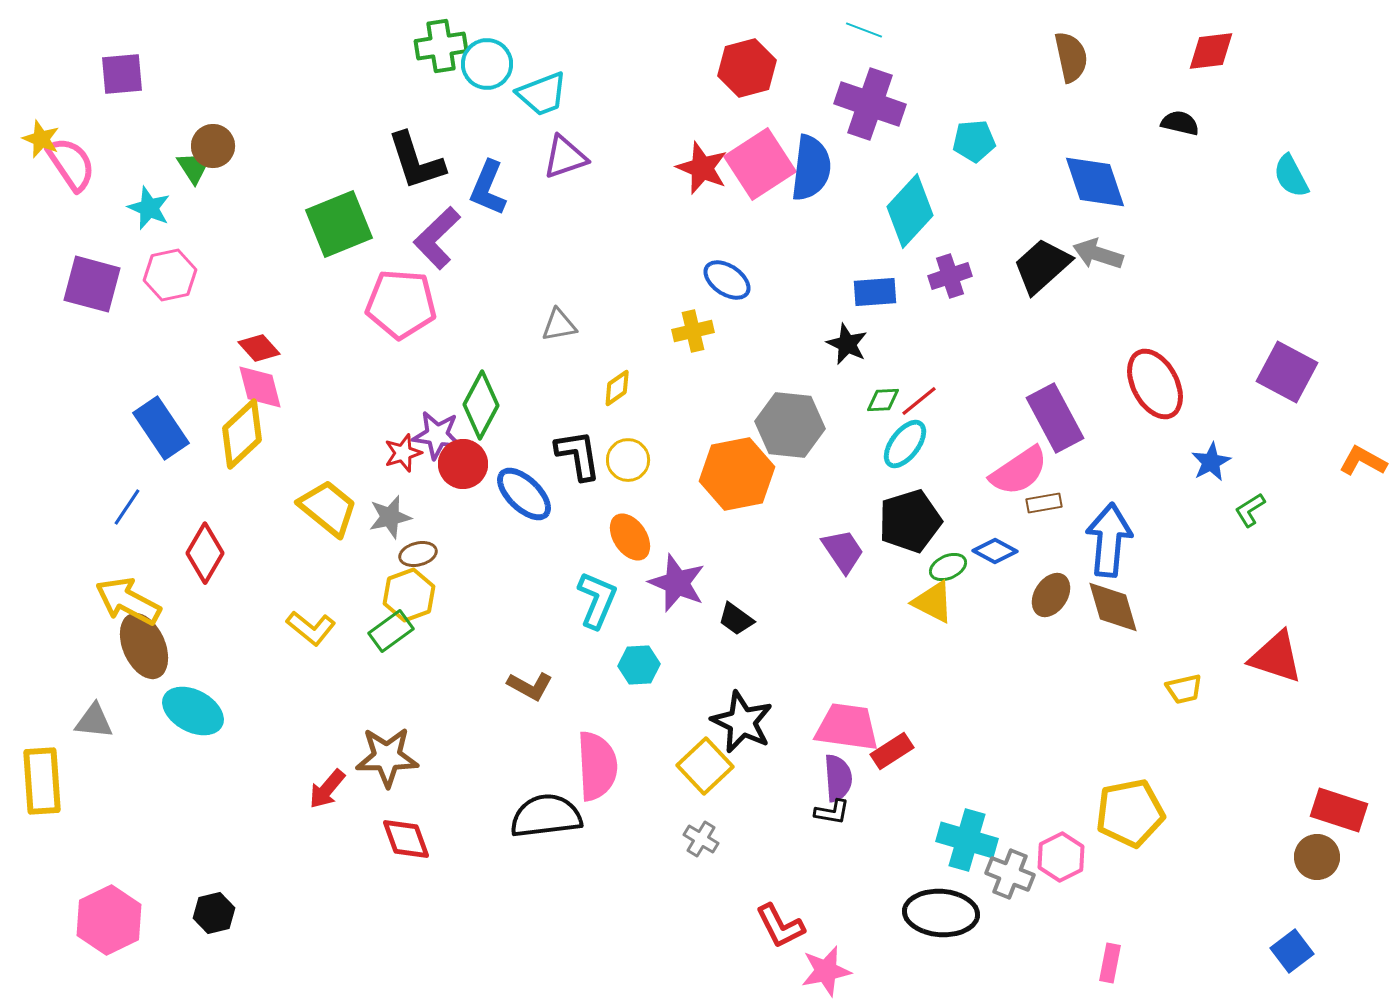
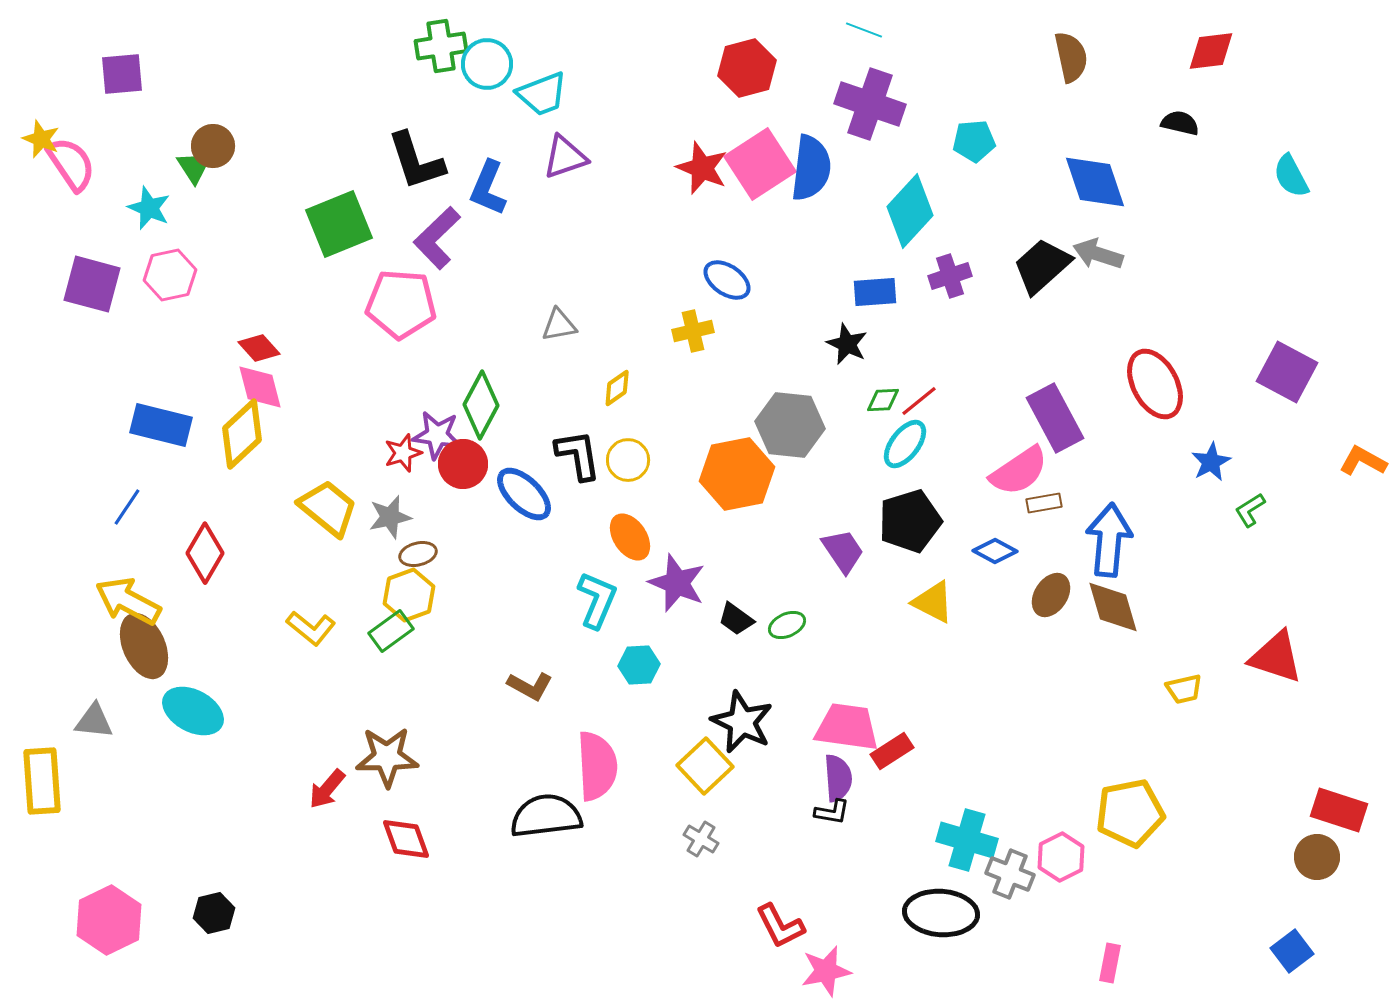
blue rectangle at (161, 428): moved 3 px up; rotated 42 degrees counterclockwise
green ellipse at (948, 567): moved 161 px left, 58 px down
